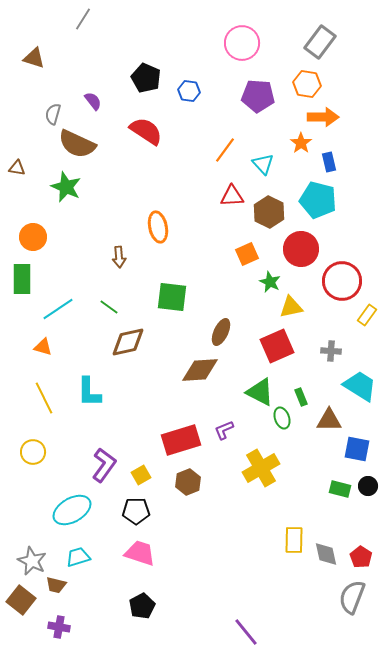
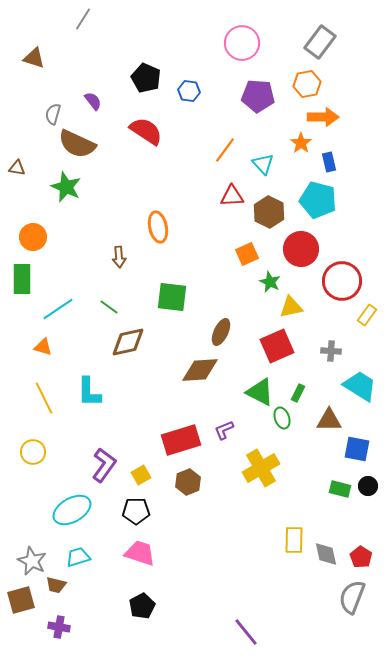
orange hexagon at (307, 84): rotated 20 degrees counterclockwise
green rectangle at (301, 397): moved 3 px left, 4 px up; rotated 48 degrees clockwise
brown square at (21, 600): rotated 36 degrees clockwise
